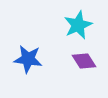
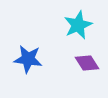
purple diamond: moved 3 px right, 2 px down
